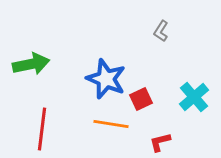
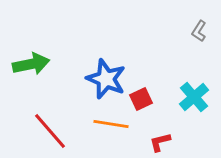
gray L-shape: moved 38 px right
red line: moved 8 px right, 2 px down; rotated 48 degrees counterclockwise
